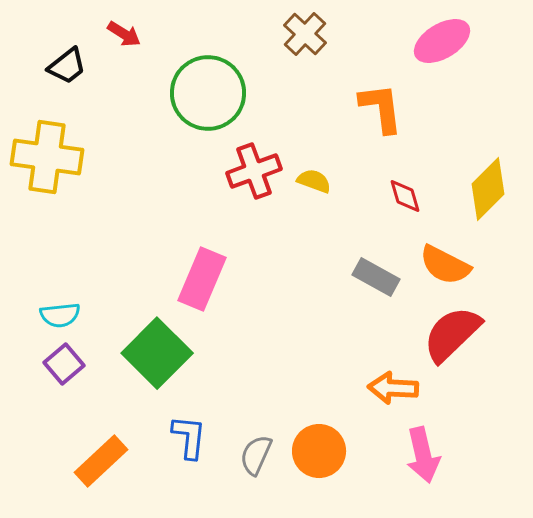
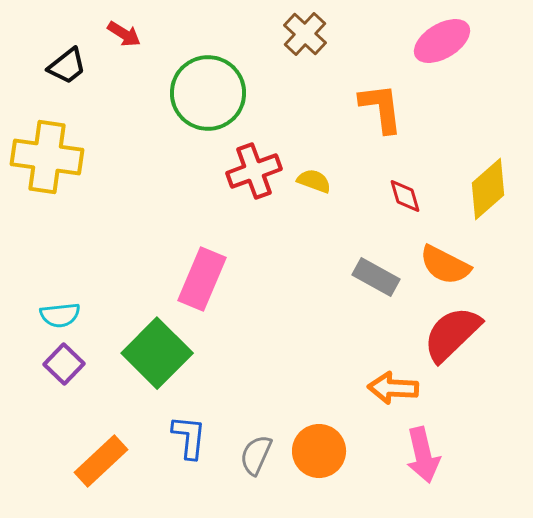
yellow diamond: rotated 4 degrees clockwise
purple square: rotated 6 degrees counterclockwise
